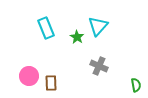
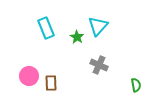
gray cross: moved 1 px up
